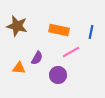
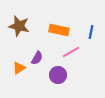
brown star: moved 2 px right
orange triangle: rotated 40 degrees counterclockwise
